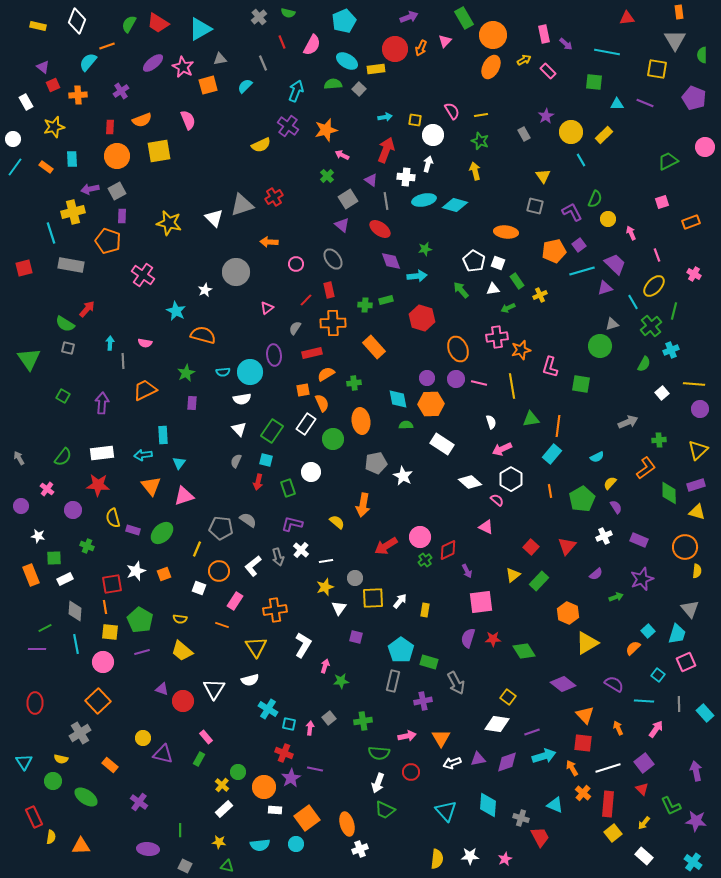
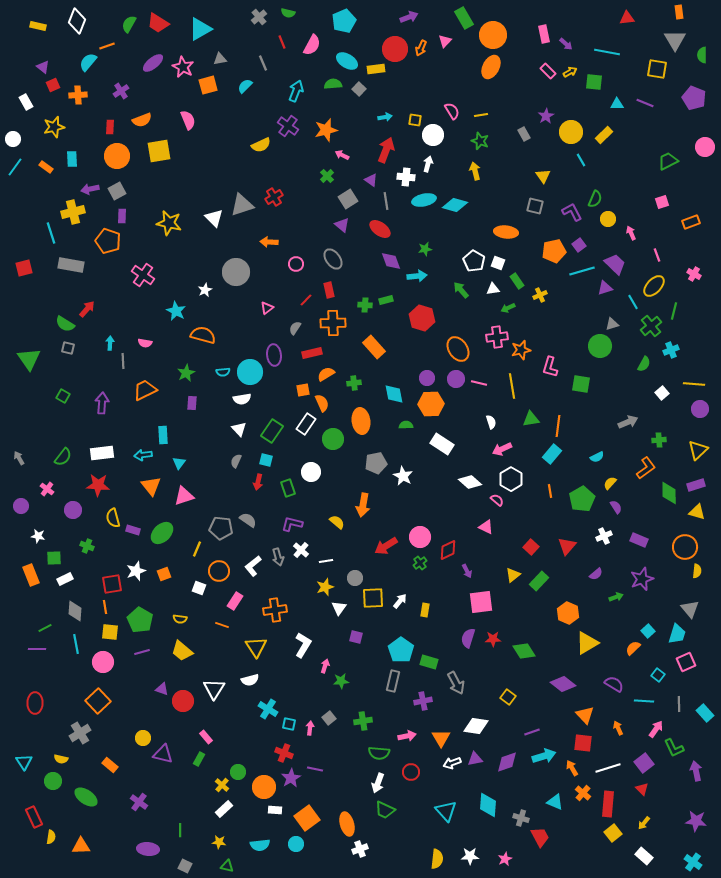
yellow arrow at (524, 60): moved 46 px right, 12 px down
orange ellipse at (458, 349): rotated 10 degrees counterclockwise
cyan diamond at (398, 399): moved 4 px left, 5 px up
green cross at (425, 560): moved 5 px left, 3 px down
white diamond at (497, 724): moved 21 px left, 2 px down
purple triangle at (478, 759): moved 3 px left
cyan triangle at (555, 805): moved 3 px up
green L-shape at (671, 806): moved 3 px right, 58 px up
